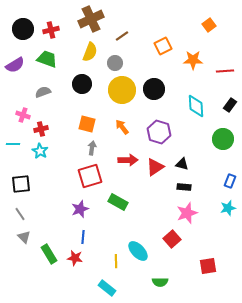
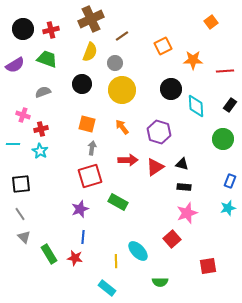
orange square at (209, 25): moved 2 px right, 3 px up
black circle at (154, 89): moved 17 px right
